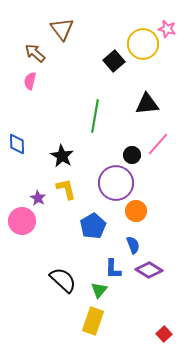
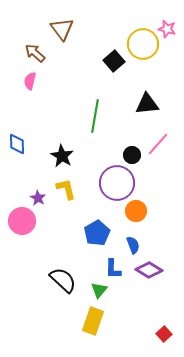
purple circle: moved 1 px right
blue pentagon: moved 4 px right, 7 px down
